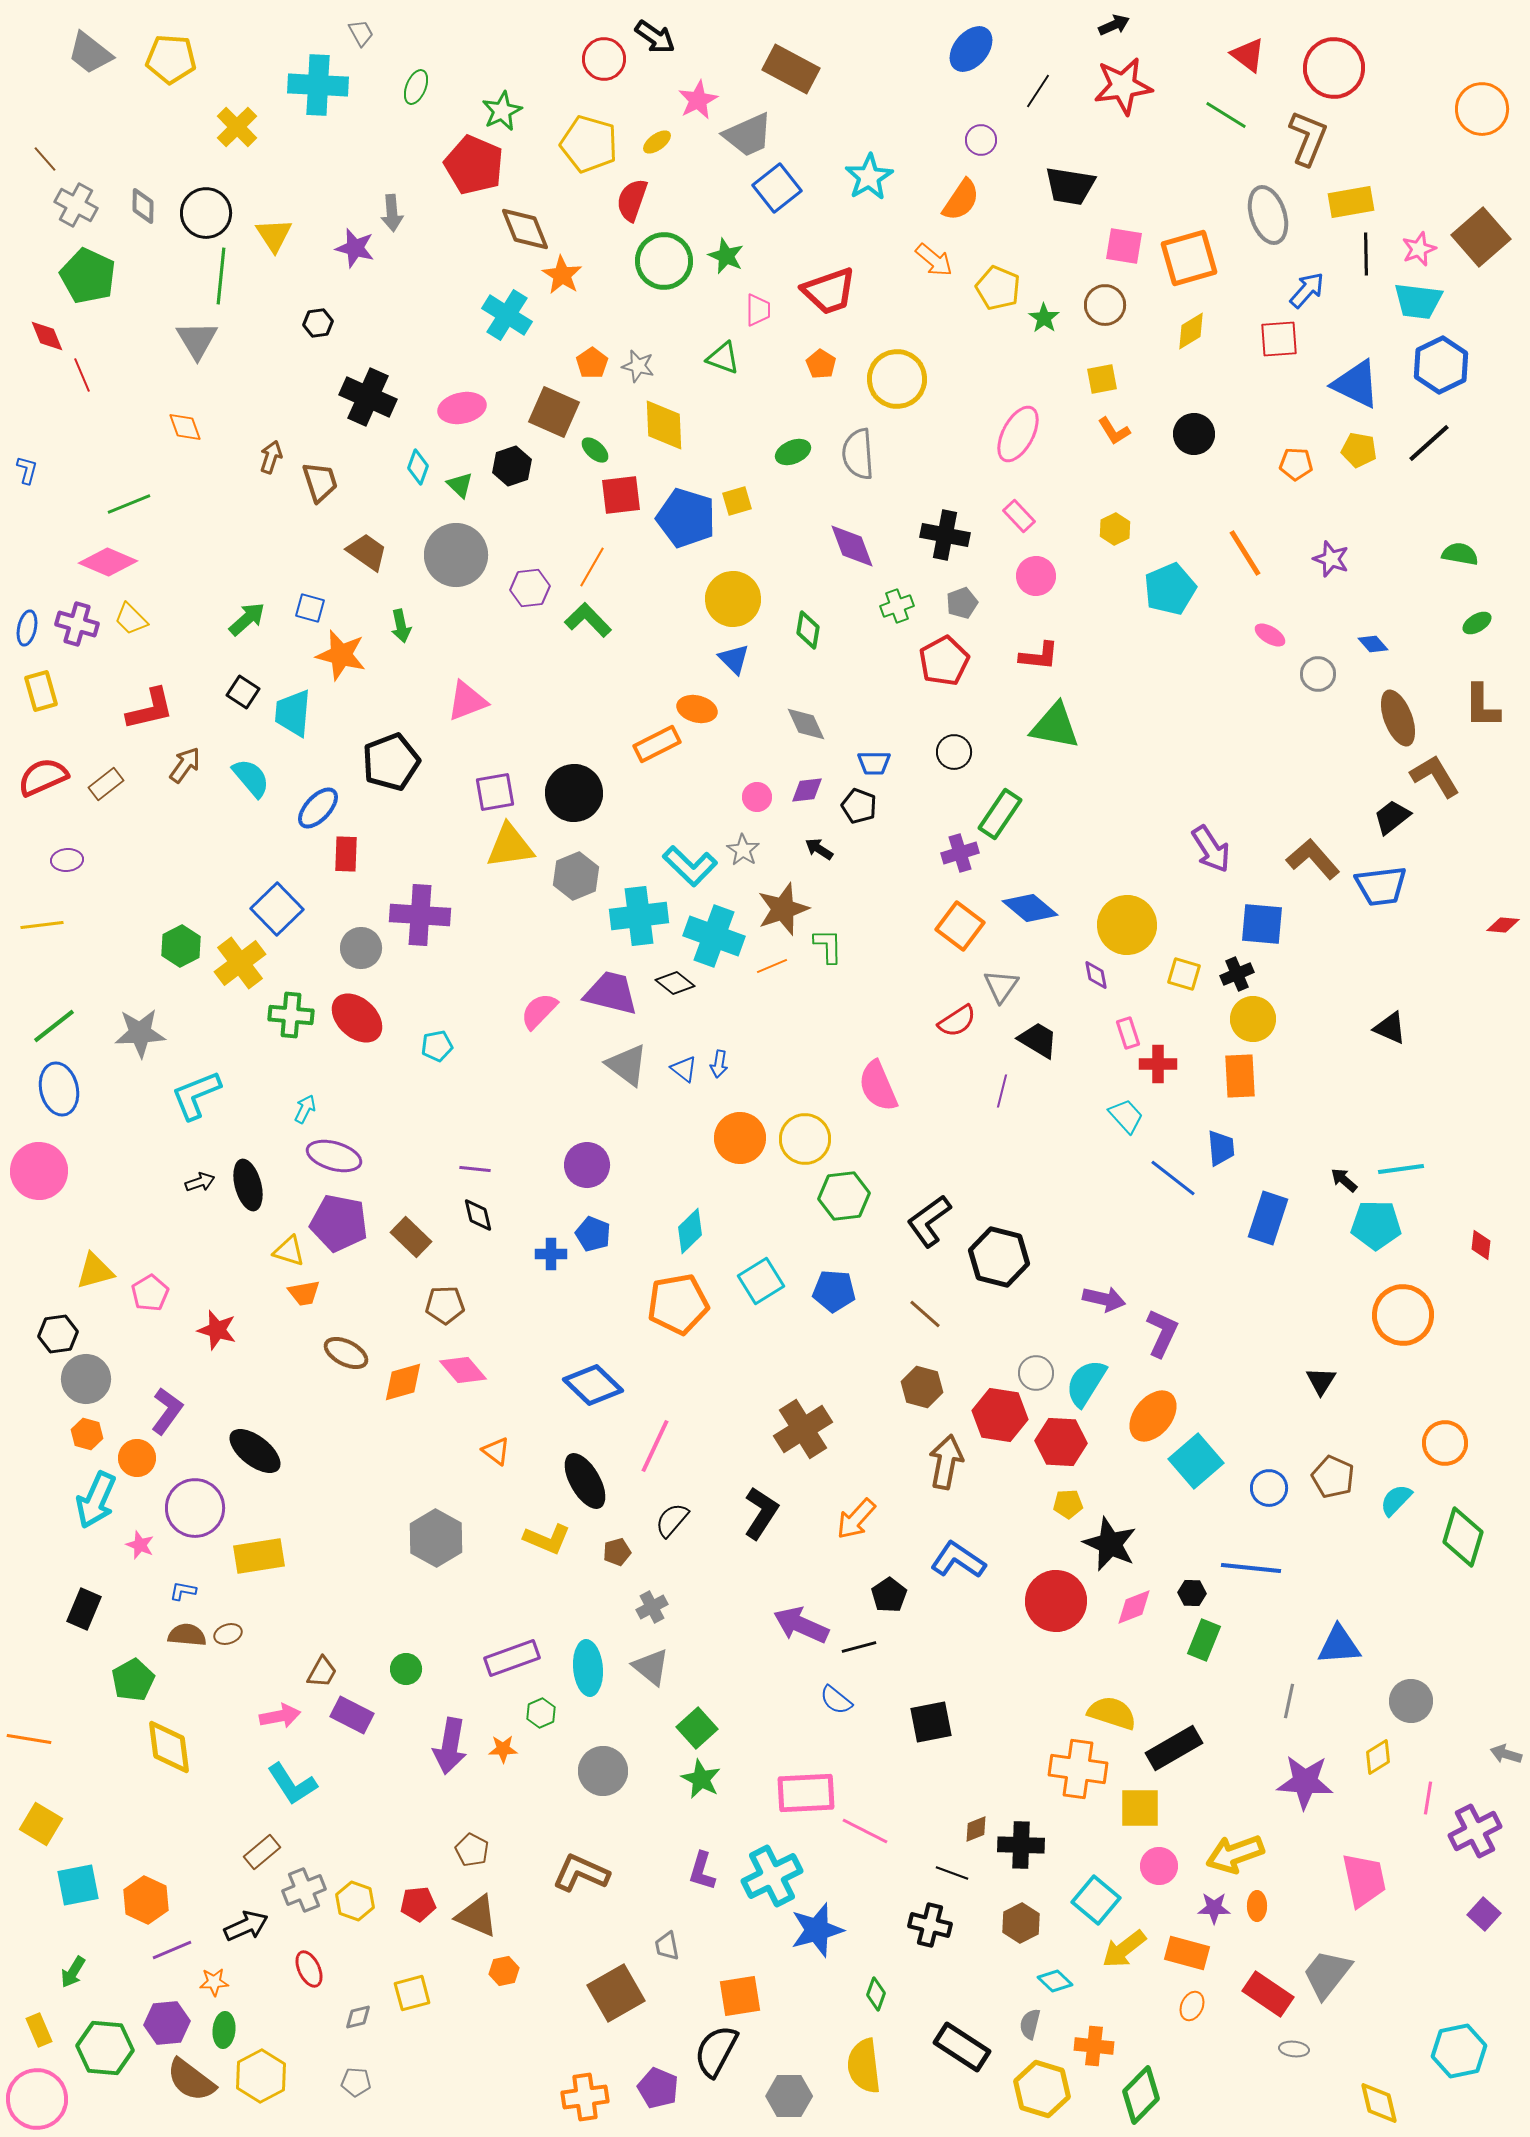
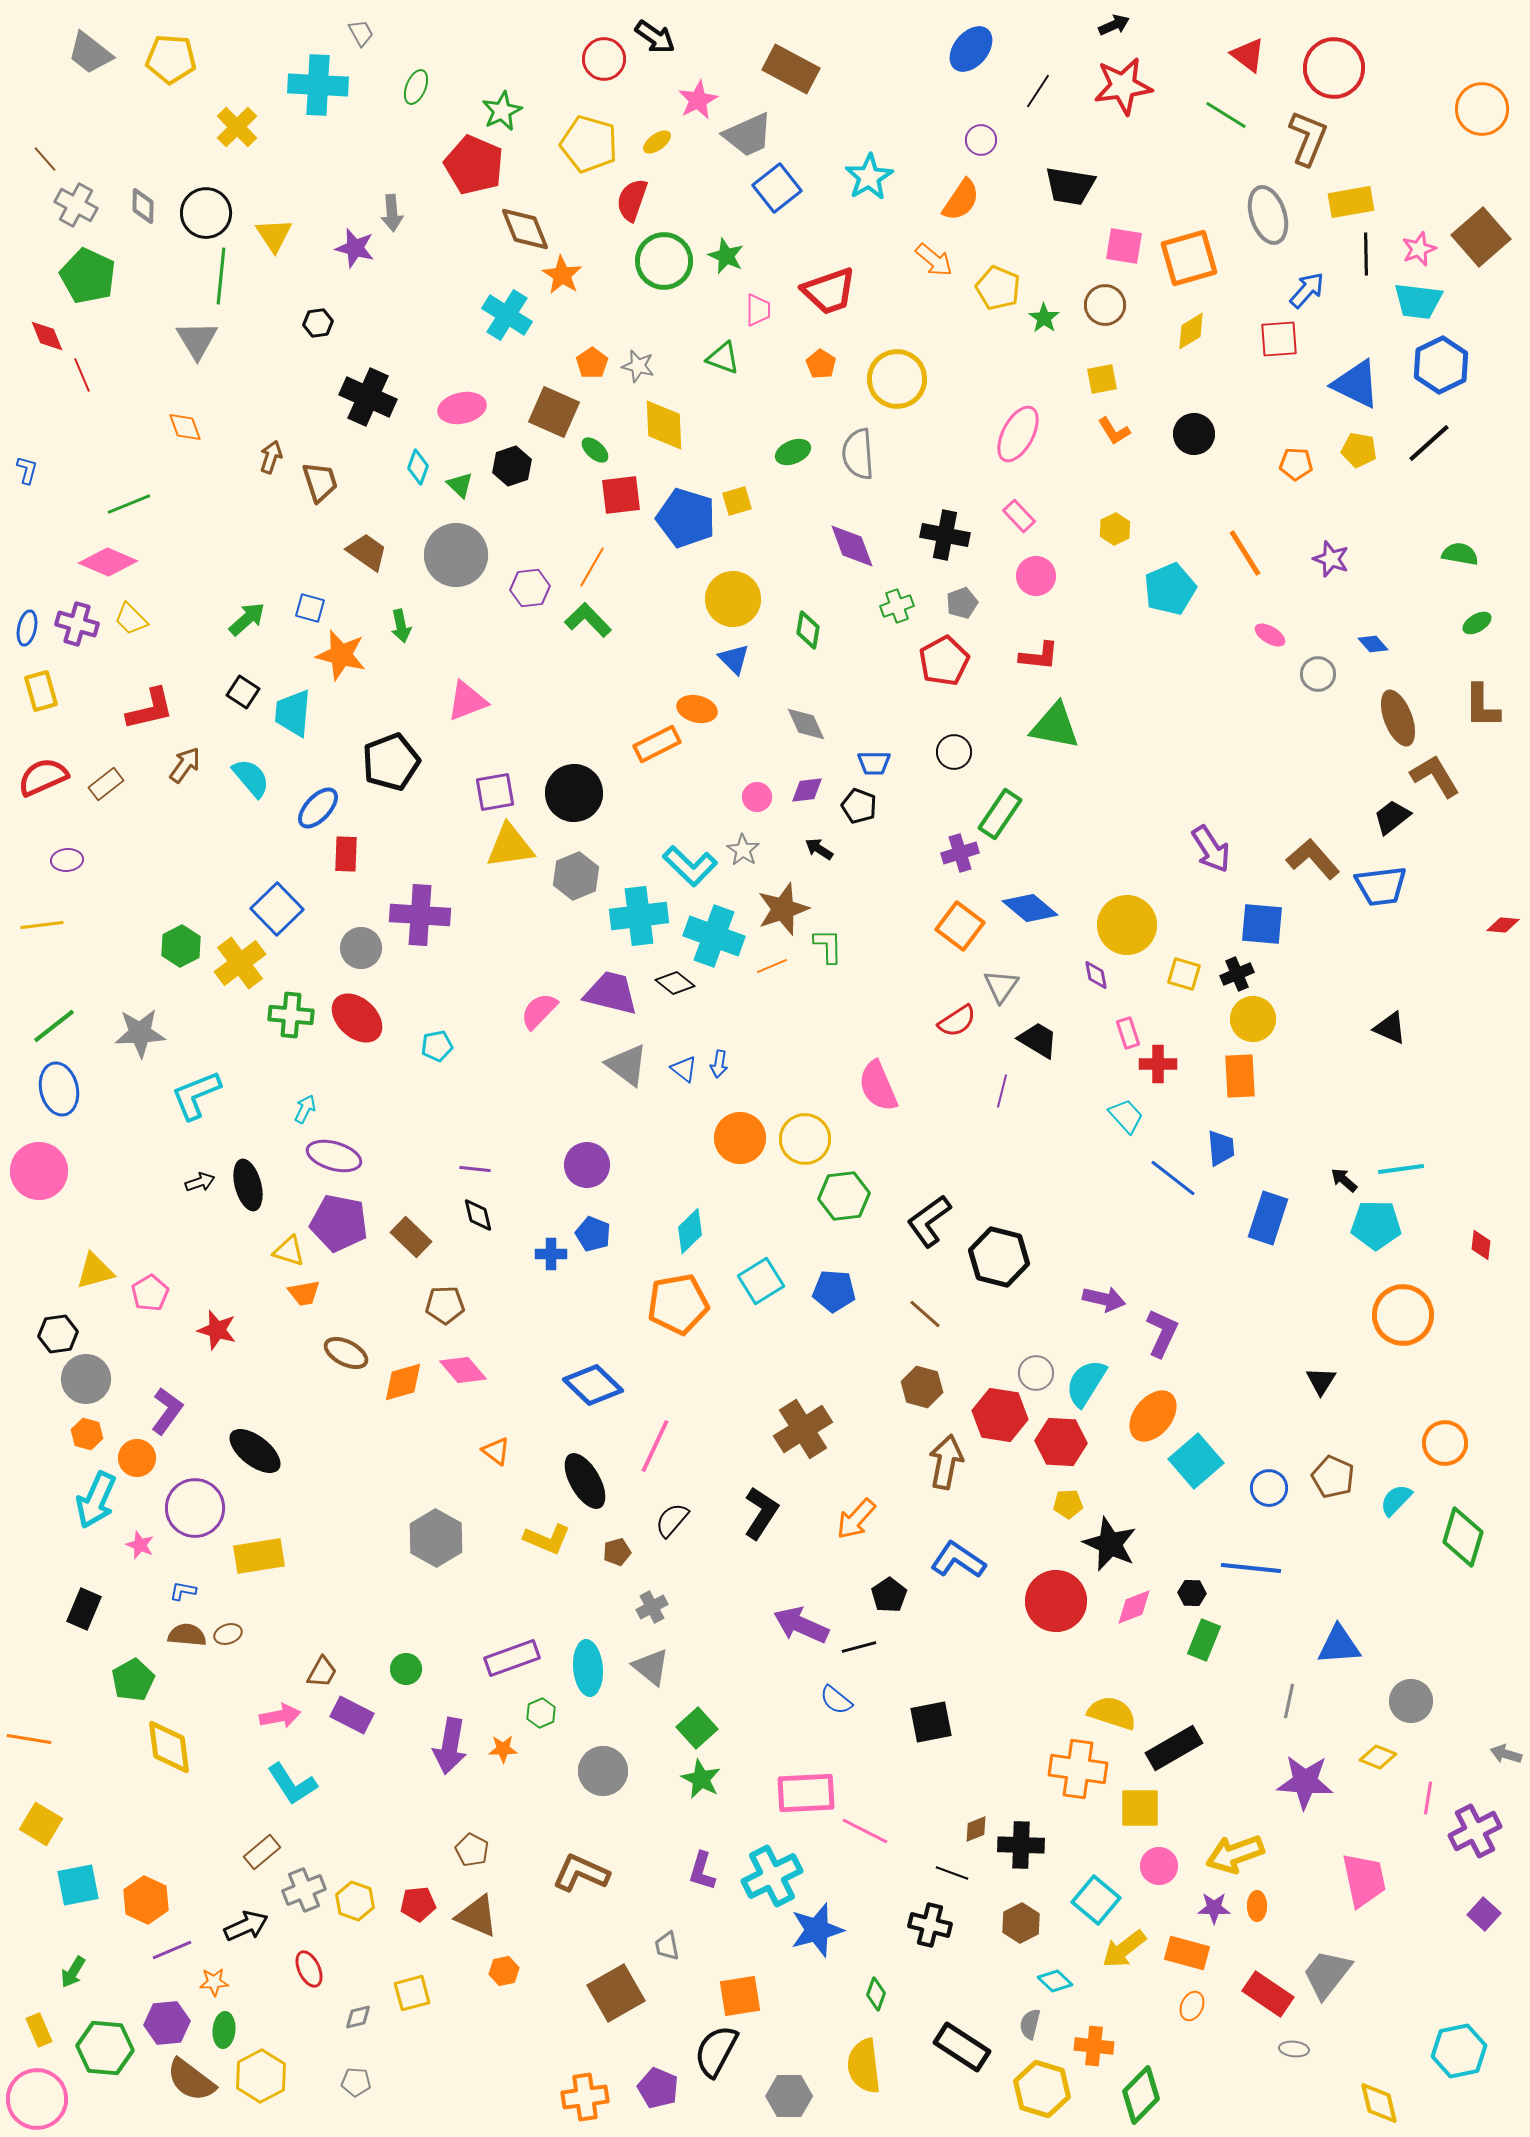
yellow diamond at (1378, 1757): rotated 54 degrees clockwise
